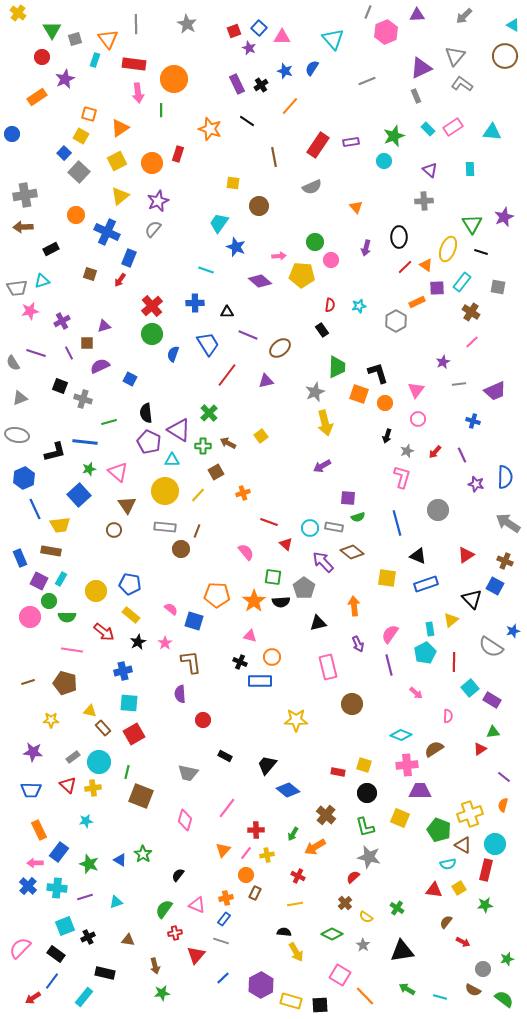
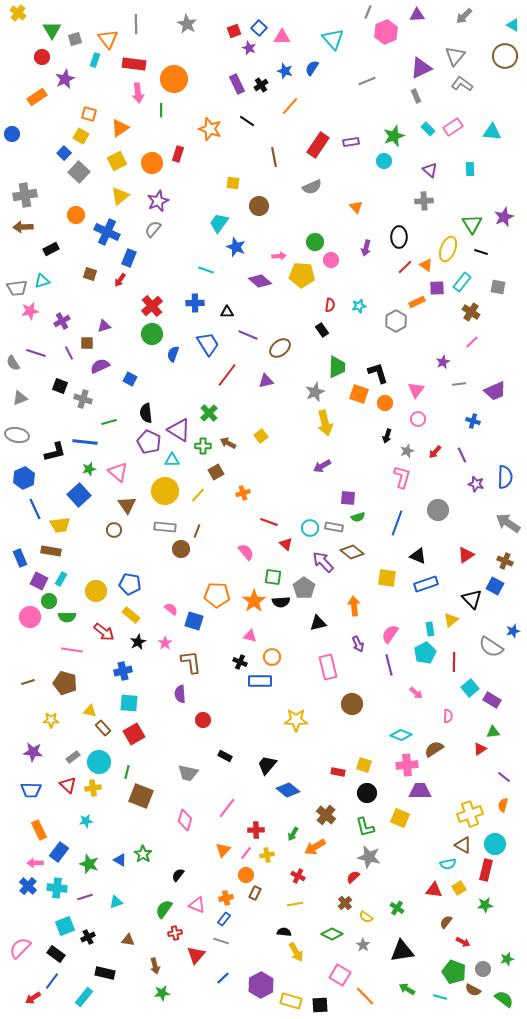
blue line at (397, 523): rotated 35 degrees clockwise
green pentagon at (439, 830): moved 15 px right, 142 px down
